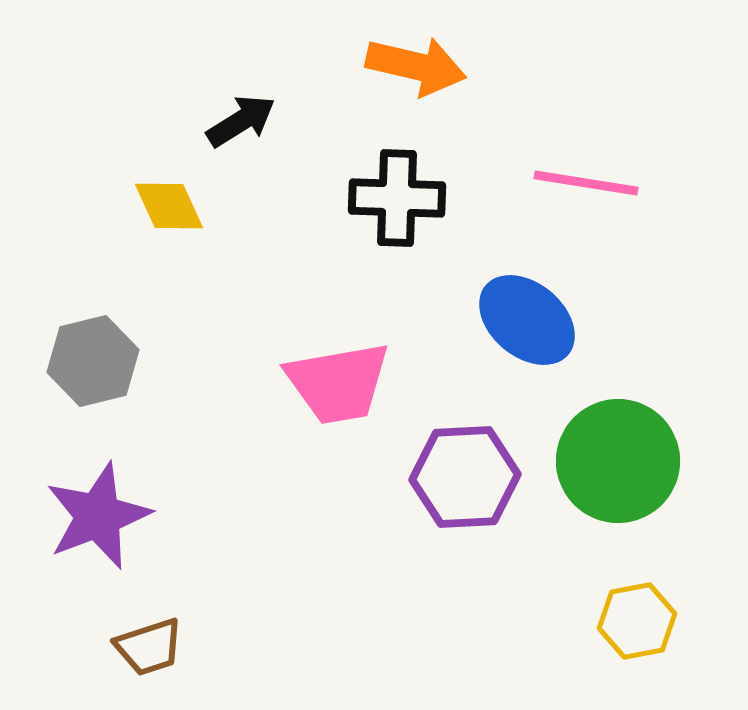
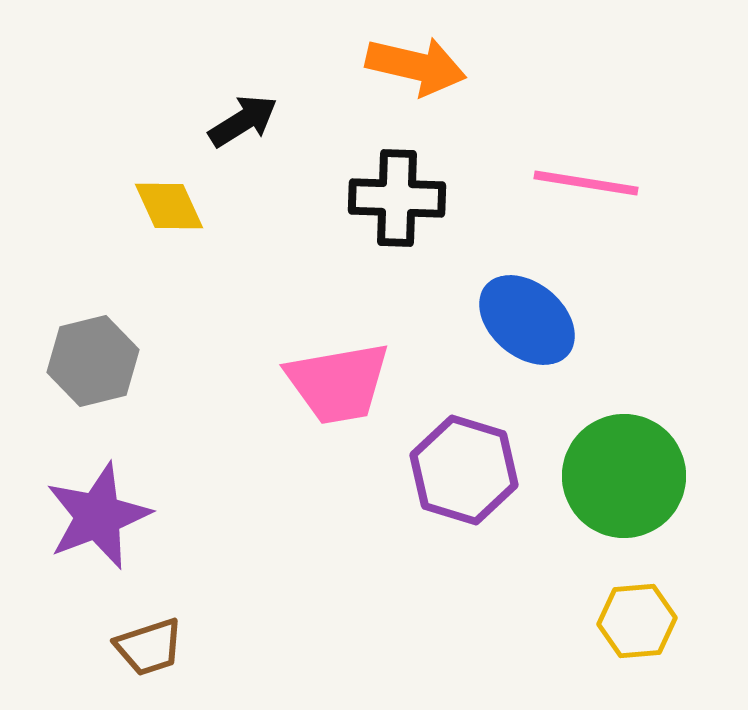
black arrow: moved 2 px right
green circle: moved 6 px right, 15 px down
purple hexagon: moved 1 px left, 7 px up; rotated 20 degrees clockwise
yellow hexagon: rotated 6 degrees clockwise
